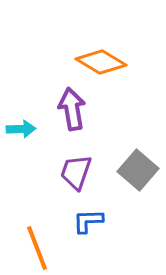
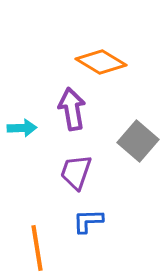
cyan arrow: moved 1 px right, 1 px up
gray square: moved 29 px up
orange line: rotated 12 degrees clockwise
